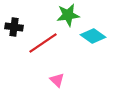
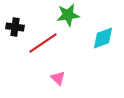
black cross: moved 1 px right
cyan diamond: moved 10 px right, 2 px down; rotated 55 degrees counterclockwise
pink triangle: moved 1 px right, 2 px up
